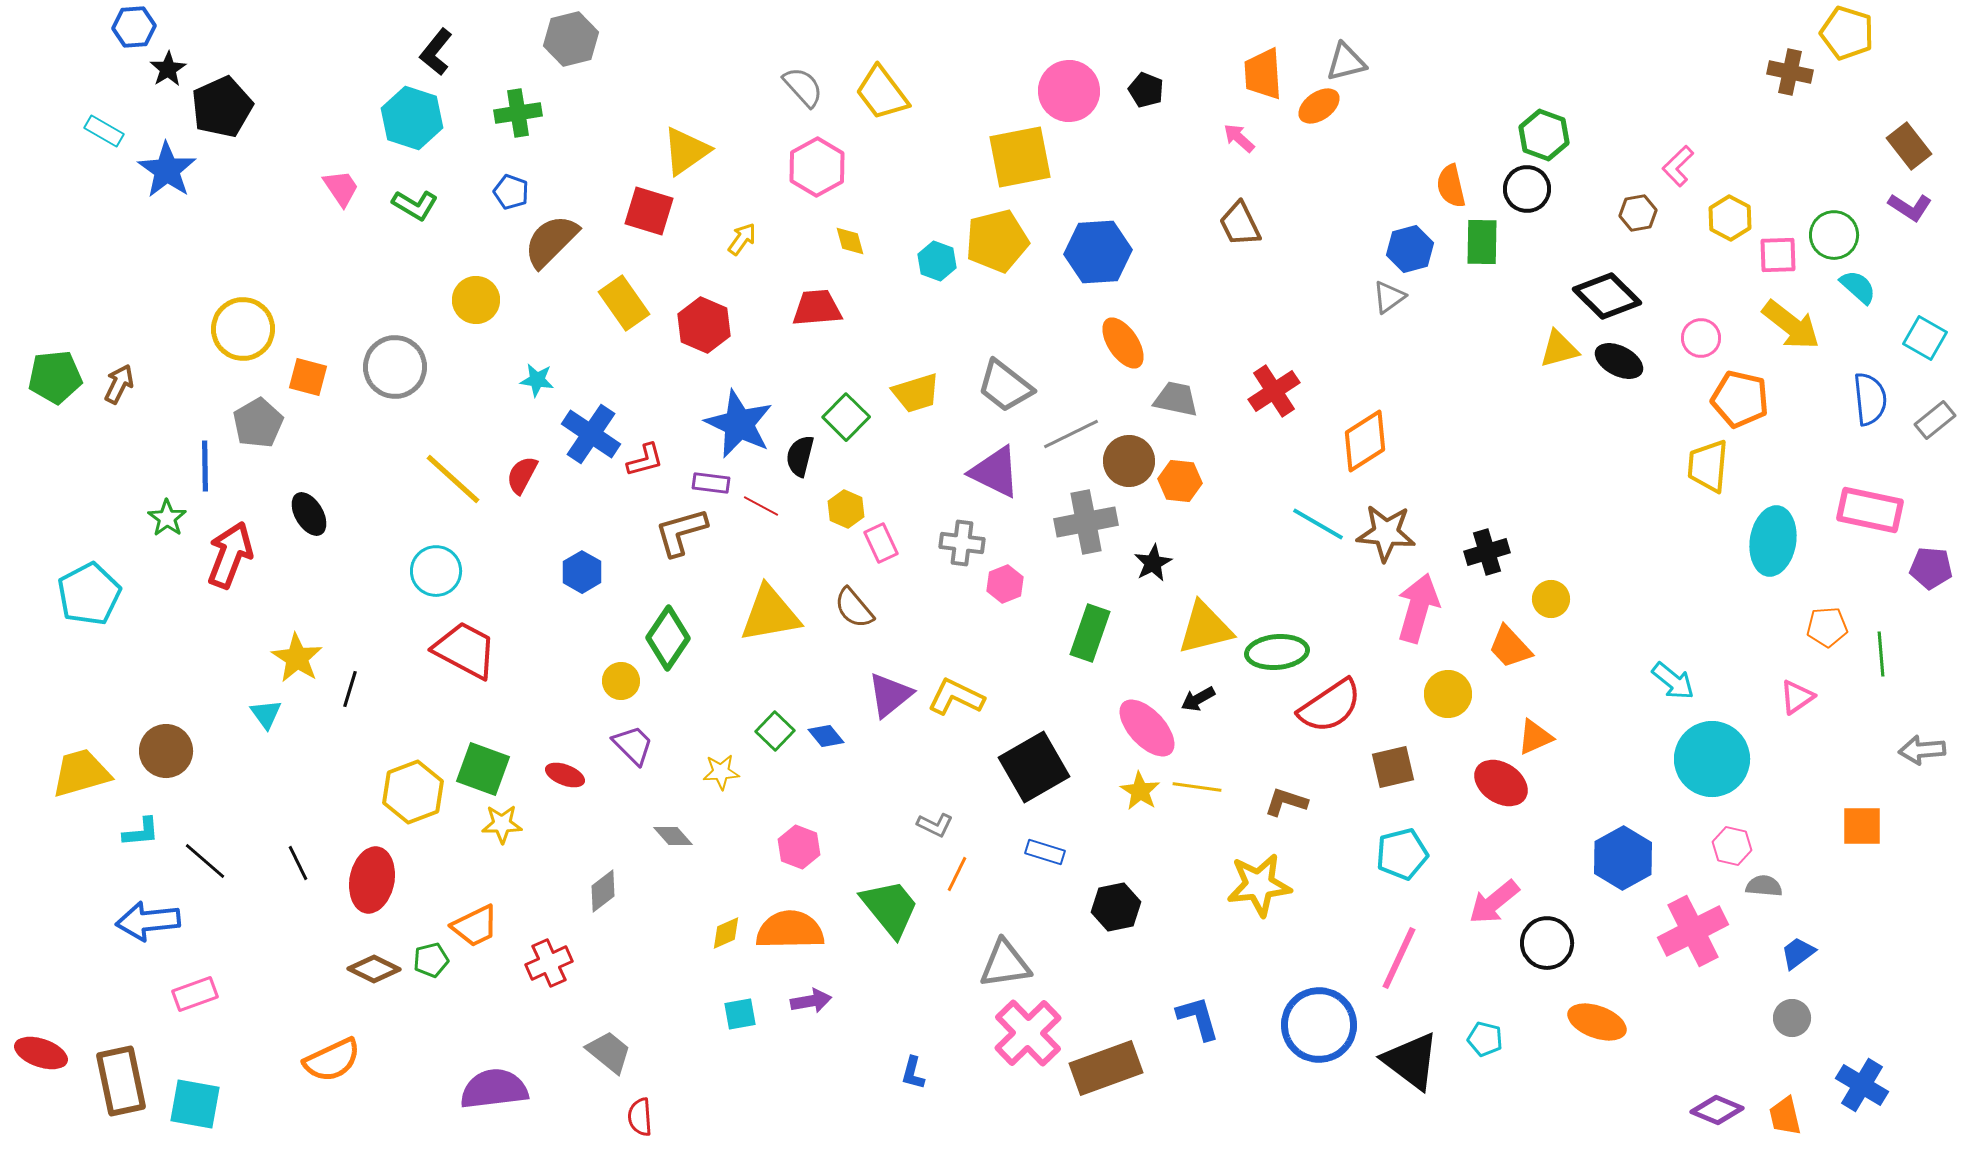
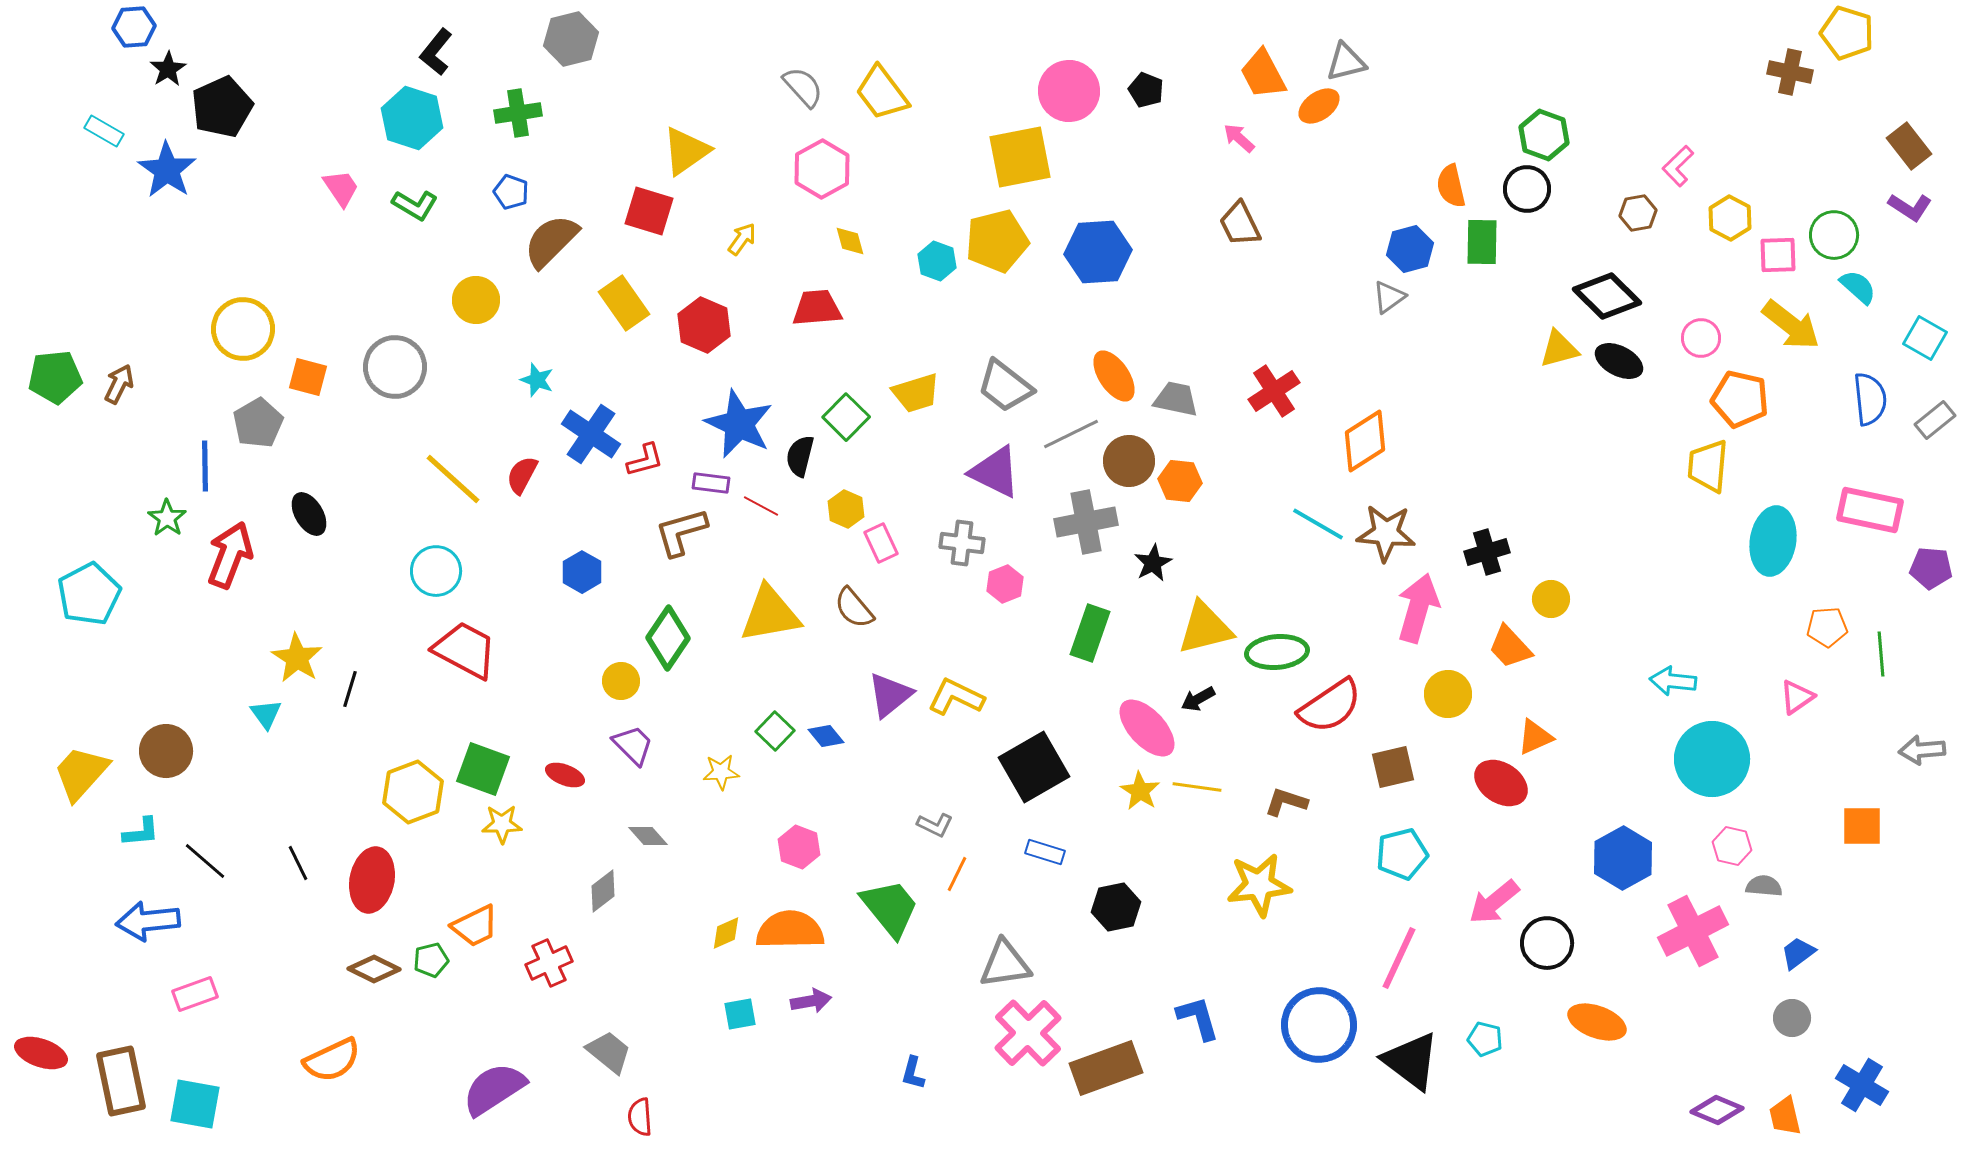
orange trapezoid at (1263, 74): rotated 24 degrees counterclockwise
pink hexagon at (817, 167): moved 5 px right, 2 px down
orange ellipse at (1123, 343): moved 9 px left, 33 px down
cyan star at (537, 380): rotated 12 degrees clockwise
cyan arrow at (1673, 681): rotated 147 degrees clockwise
yellow trapezoid at (81, 773): rotated 32 degrees counterclockwise
gray diamond at (673, 836): moved 25 px left
purple semicircle at (494, 1089): rotated 26 degrees counterclockwise
